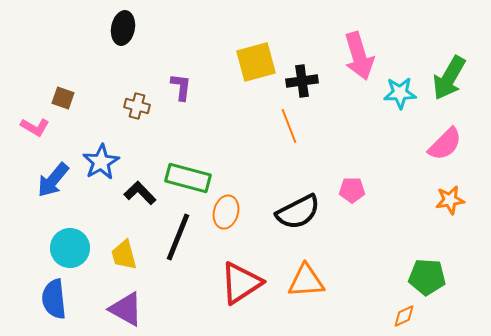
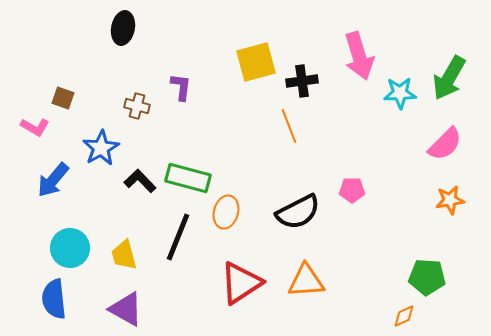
blue star: moved 14 px up
black L-shape: moved 12 px up
